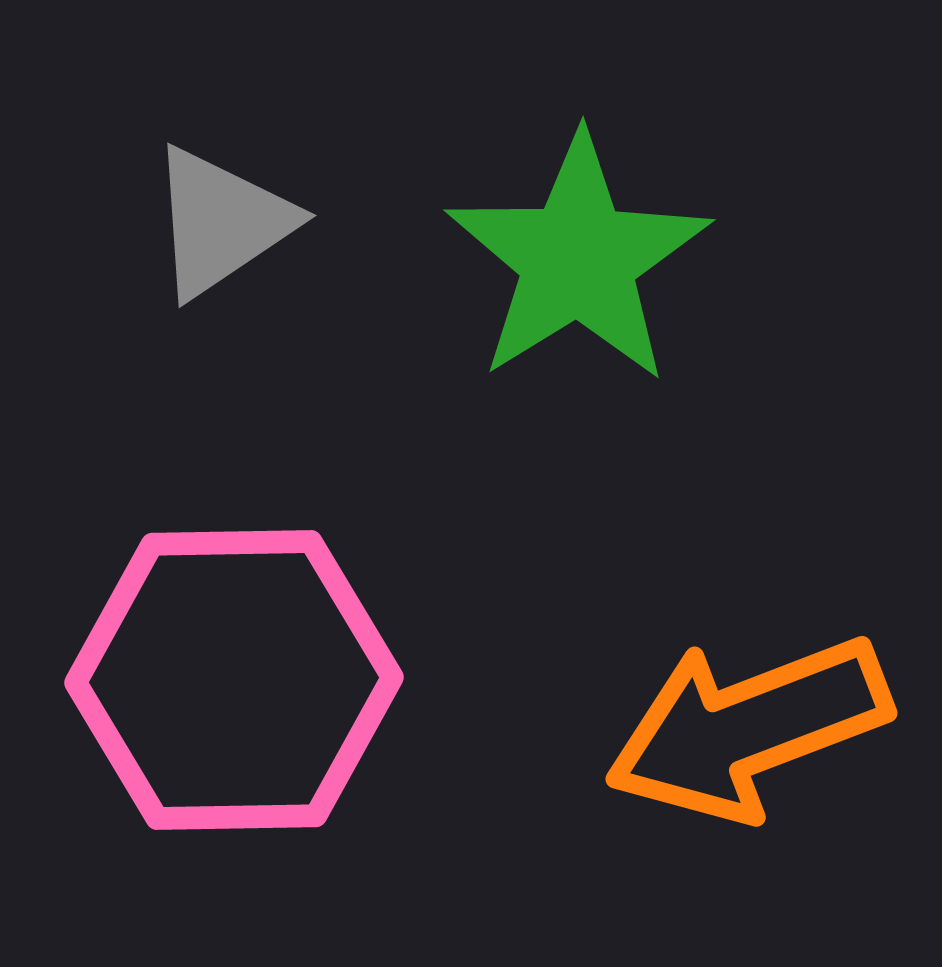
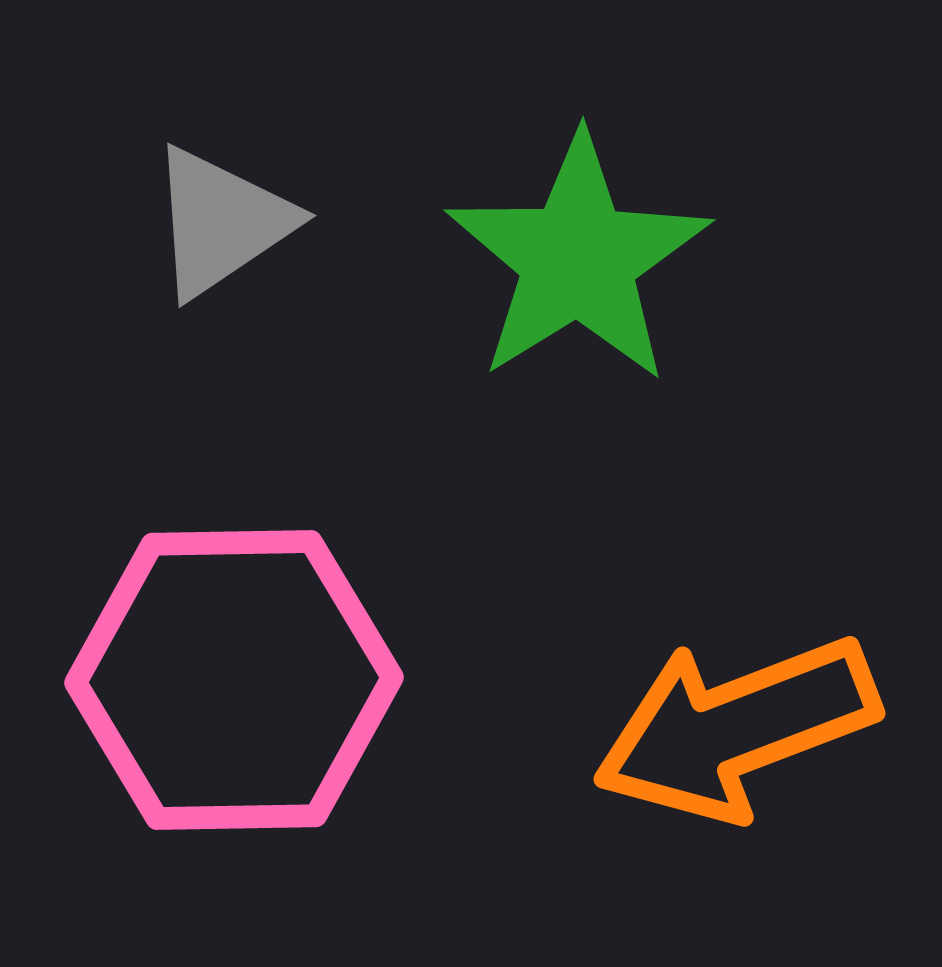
orange arrow: moved 12 px left
